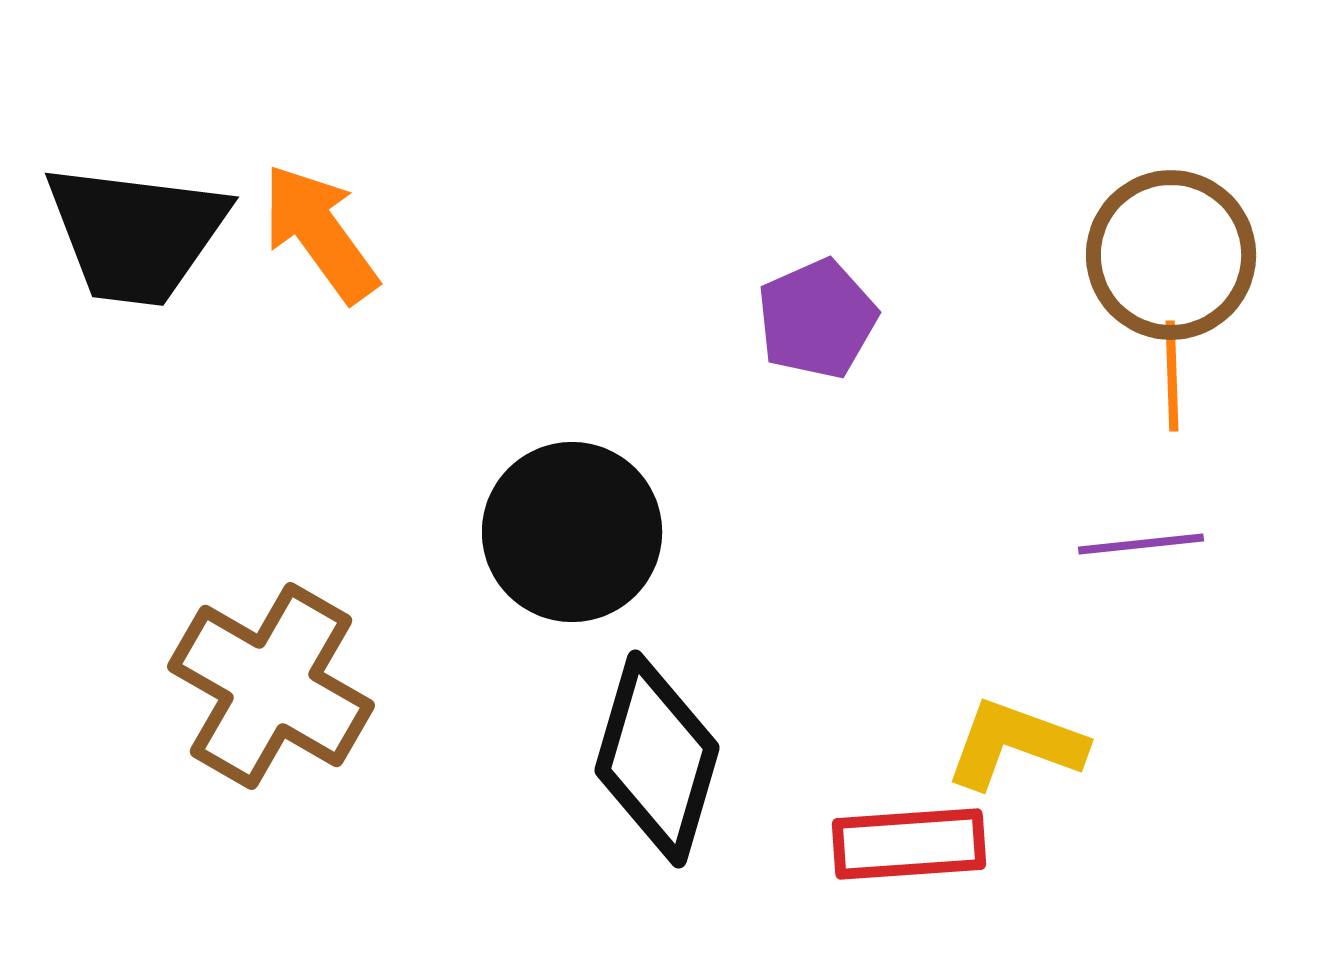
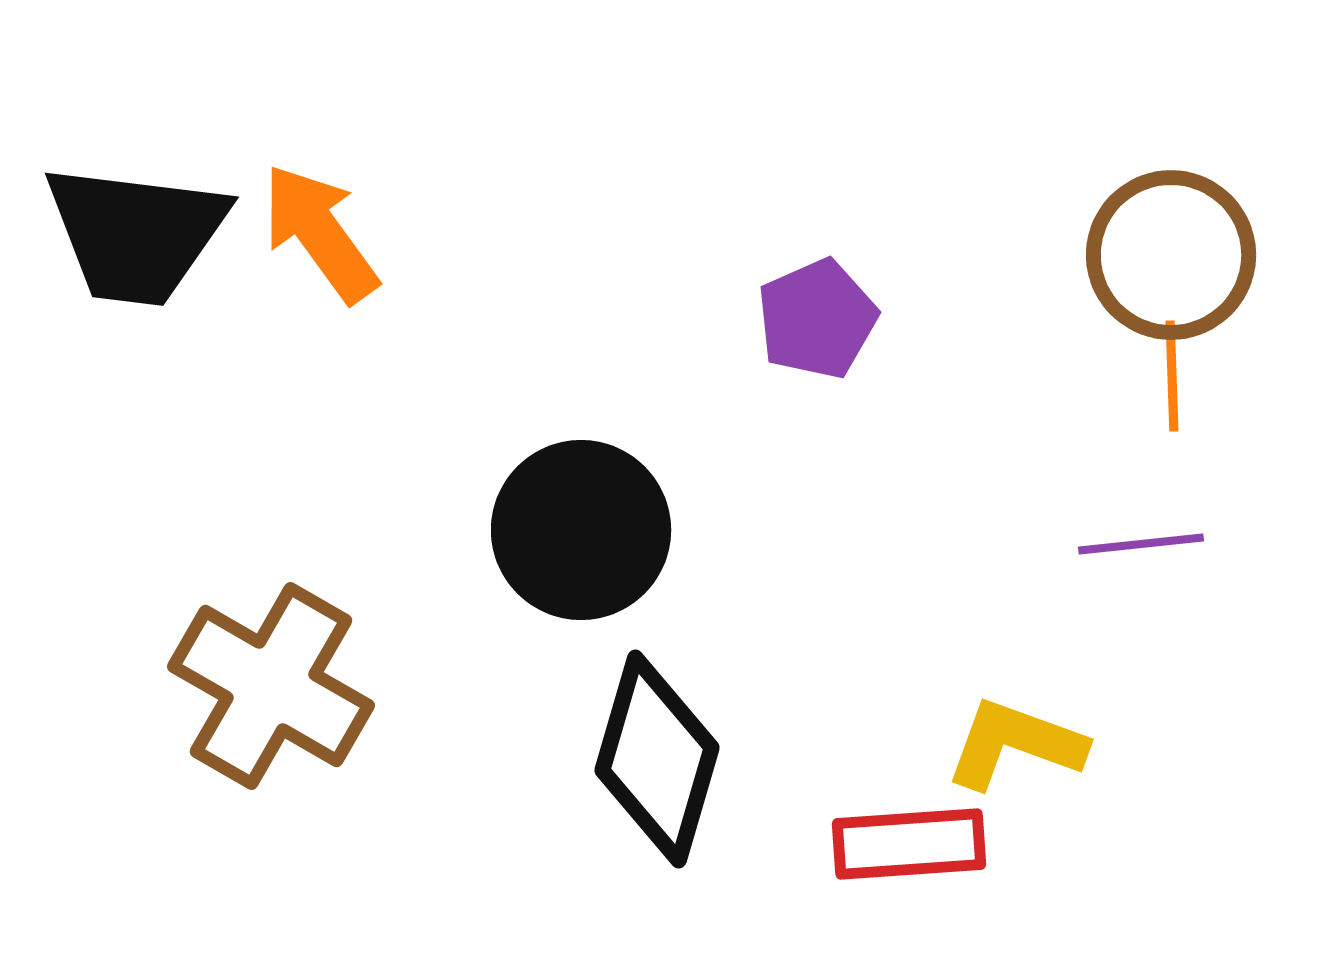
black circle: moved 9 px right, 2 px up
